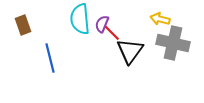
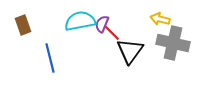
cyan semicircle: moved 2 px down; rotated 84 degrees clockwise
